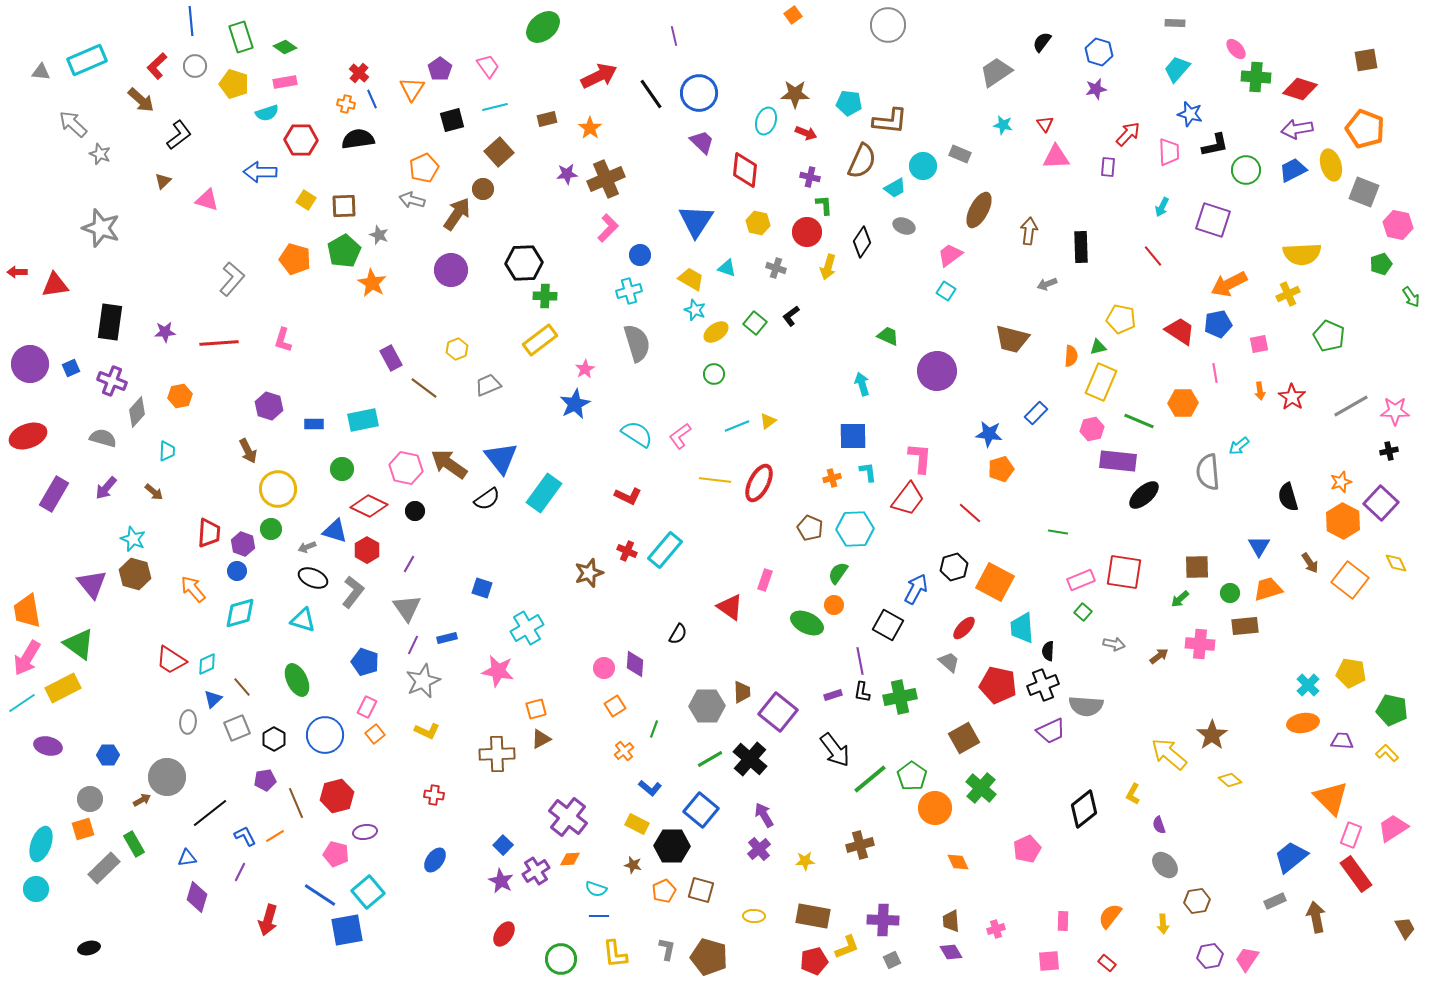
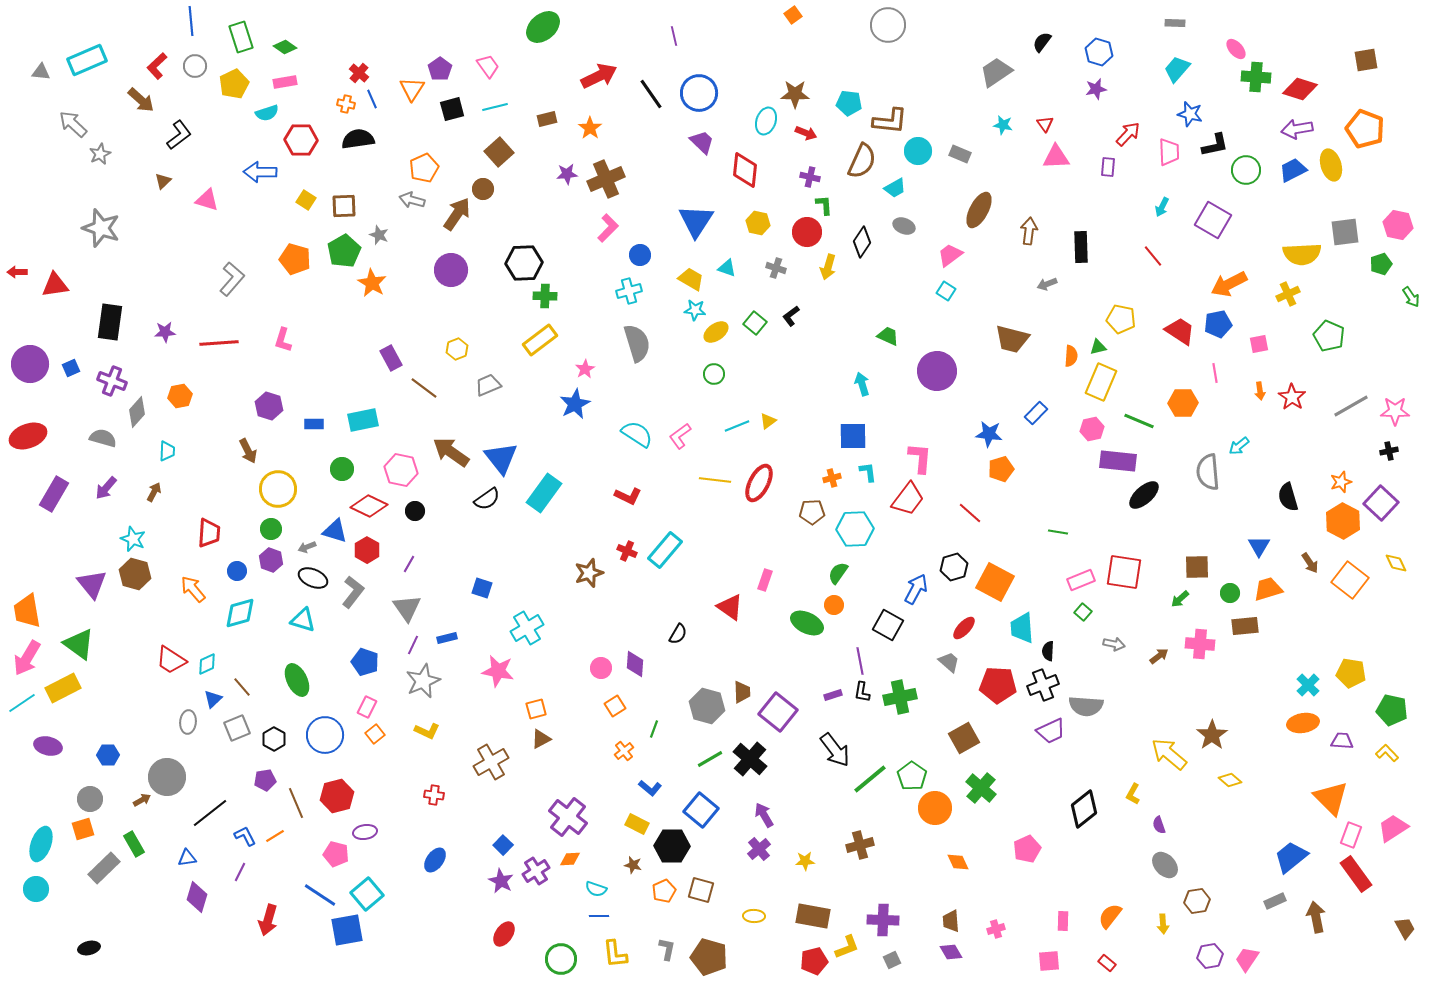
yellow pentagon at (234, 84): rotated 28 degrees clockwise
black square at (452, 120): moved 11 px up
gray star at (100, 154): rotated 25 degrees clockwise
cyan circle at (923, 166): moved 5 px left, 15 px up
gray square at (1364, 192): moved 19 px left, 40 px down; rotated 28 degrees counterclockwise
purple square at (1213, 220): rotated 12 degrees clockwise
cyan star at (695, 310): rotated 15 degrees counterclockwise
brown arrow at (449, 464): moved 2 px right, 12 px up
pink hexagon at (406, 468): moved 5 px left, 2 px down
brown arrow at (154, 492): rotated 102 degrees counterclockwise
brown pentagon at (810, 528): moved 2 px right, 16 px up; rotated 25 degrees counterclockwise
purple hexagon at (243, 544): moved 28 px right, 16 px down
pink circle at (604, 668): moved 3 px left
red pentagon at (998, 685): rotated 9 degrees counterclockwise
gray hexagon at (707, 706): rotated 16 degrees clockwise
brown cross at (497, 754): moved 6 px left, 8 px down; rotated 28 degrees counterclockwise
cyan square at (368, 892): moved 1 px left, 2 px down
